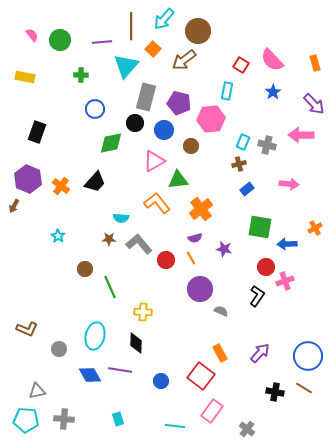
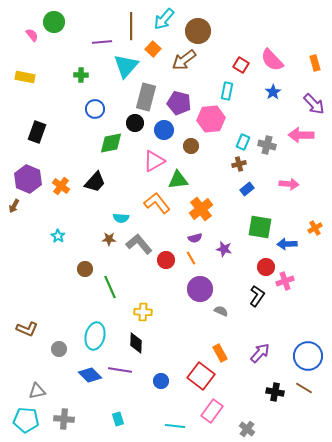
green circle at (60, 40): moved 6 px left, 18 px up
blue diamond at (90, 375): rotated 15 degrees counterclockwise
